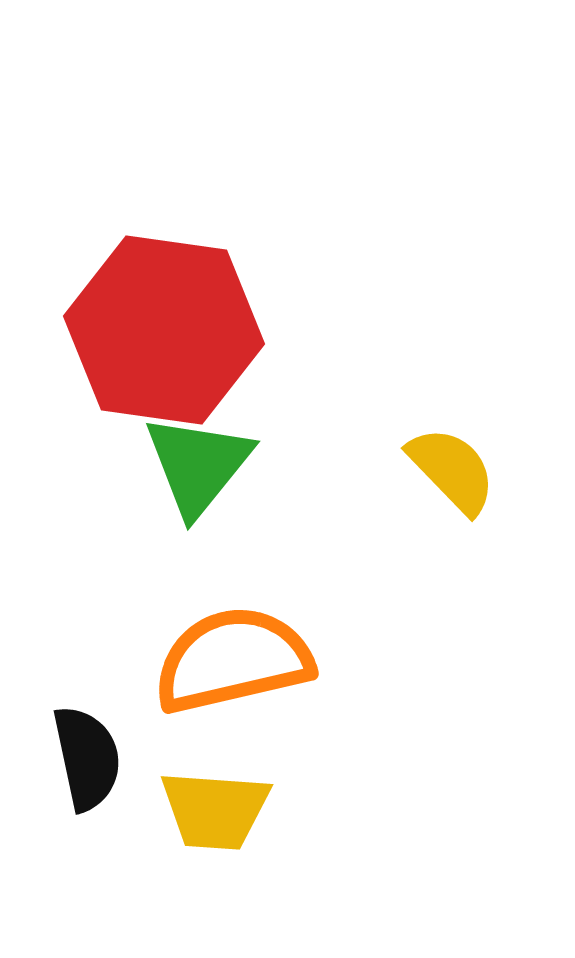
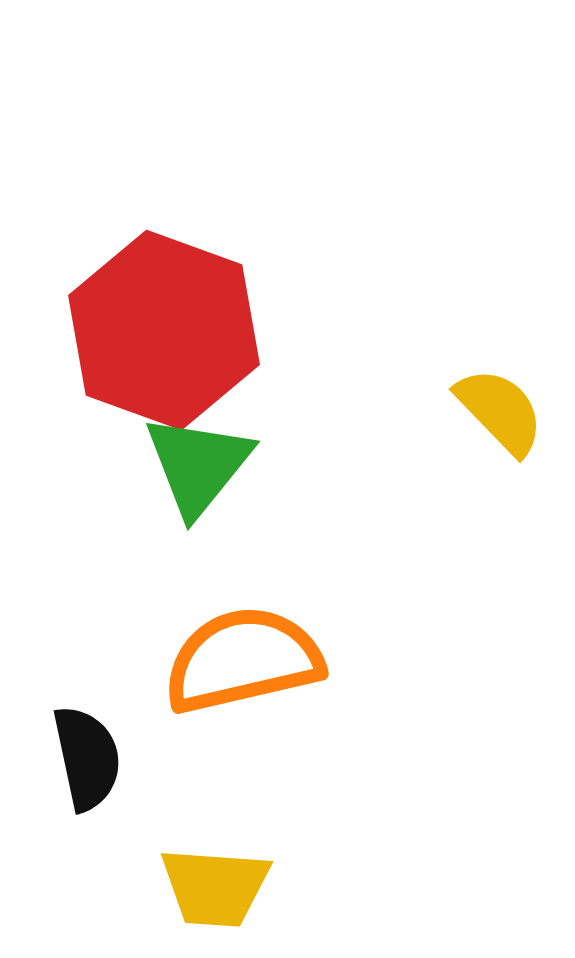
red hexagon: rotated 12 degrees clockwise
yellow semicircle: moved 48 px right, 59 px up
orange semicircle: moved 10 px right
yellow trapezoid: moved 77 px down
